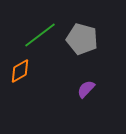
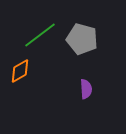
purple semicircle: rotated 132 degrees clockwise
